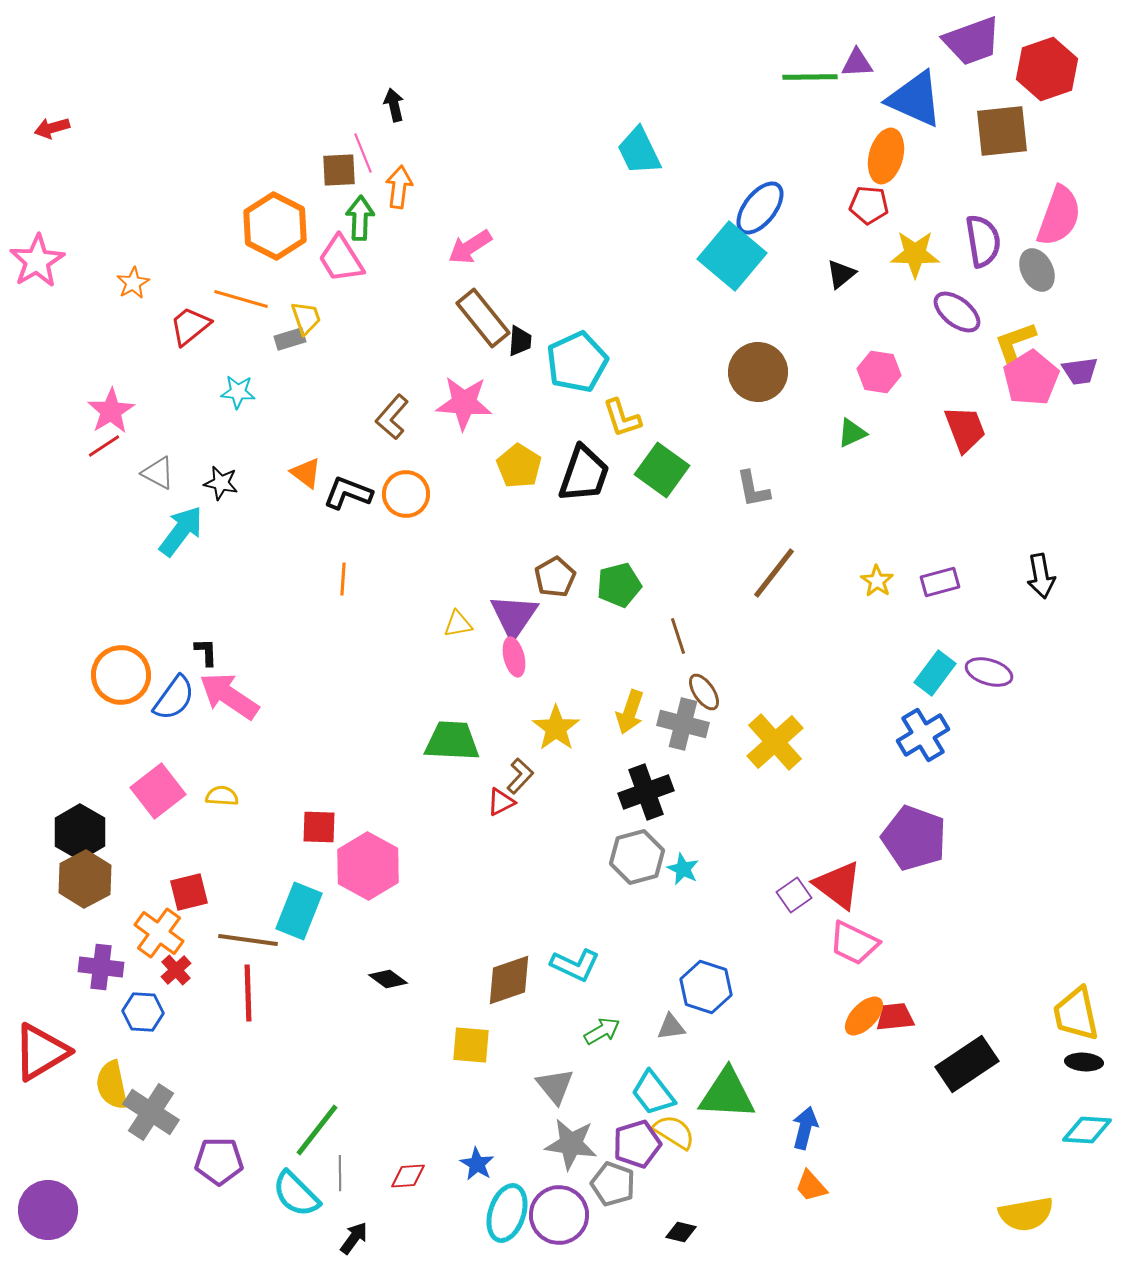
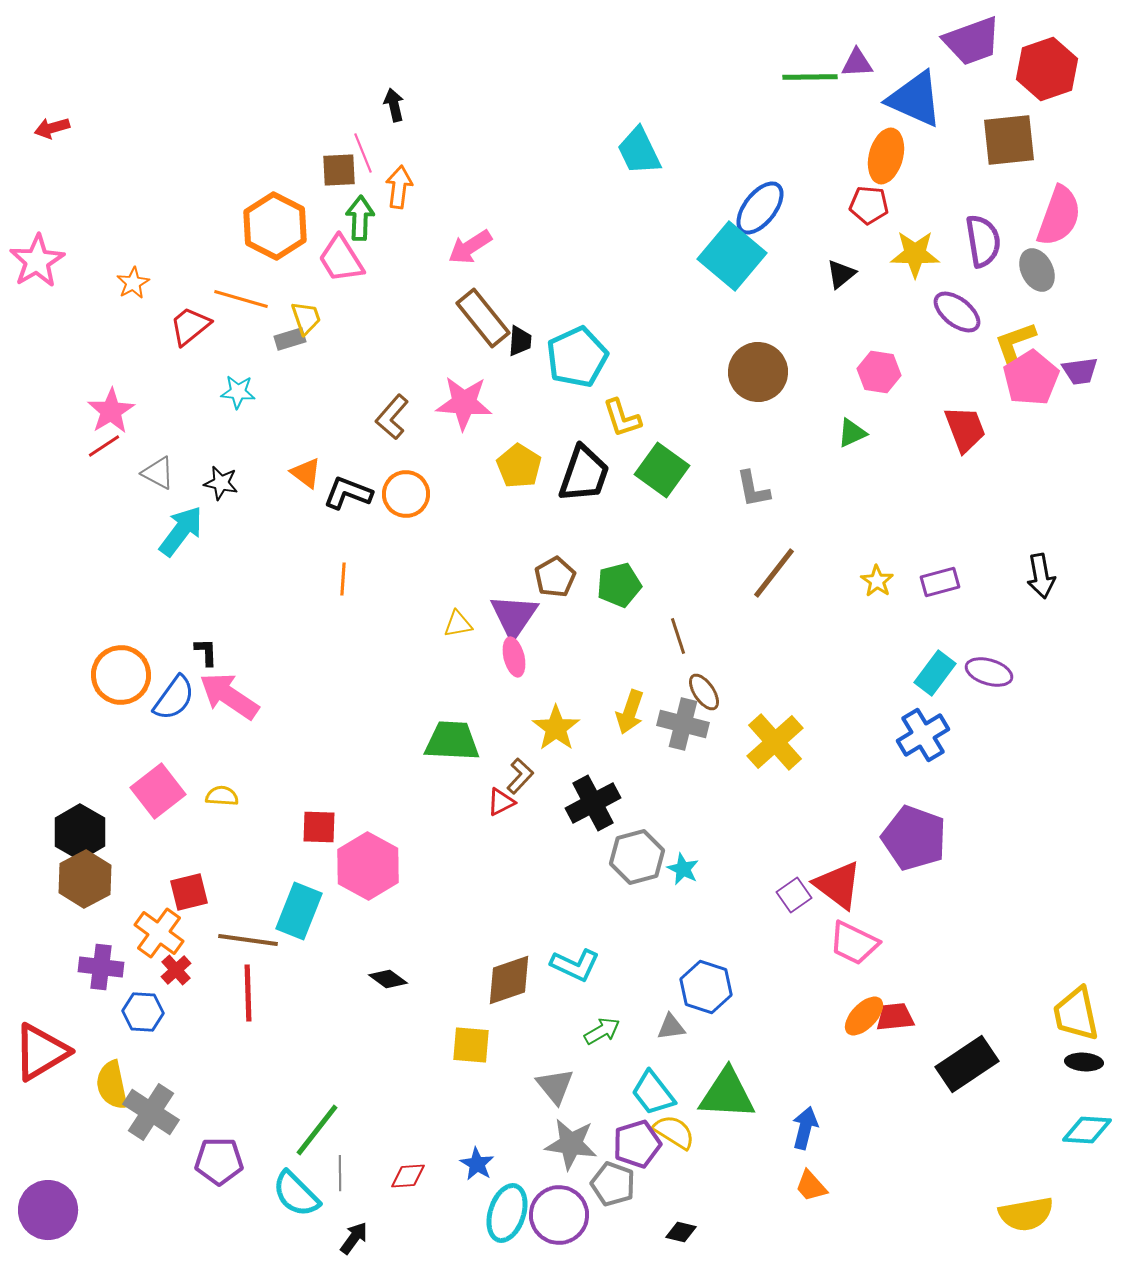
brown square at (1002, 131): moved 7 px right, 9 px down
cyan pentagon at (577, 362): moved 5 px up
black cross at (646, 792): moved 53 px left, 11 px down; rotated 8 degrees counterclockwise
